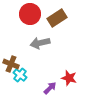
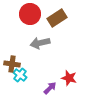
brown cross: moved 1 px right; rotated 14 degrees counterclockwise
